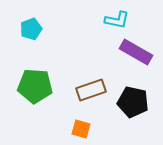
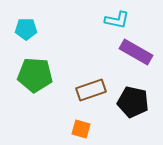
cyan pentagon: moved 5 px left; rotated 20 degrees clockwise
green pentagon: moved 11 px up
